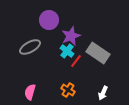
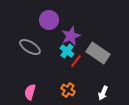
gray ellipse: rotated 60 degrees clockwise
